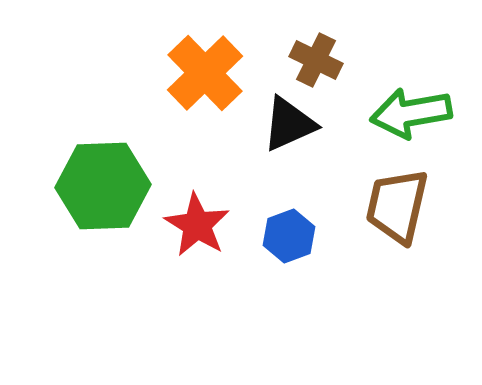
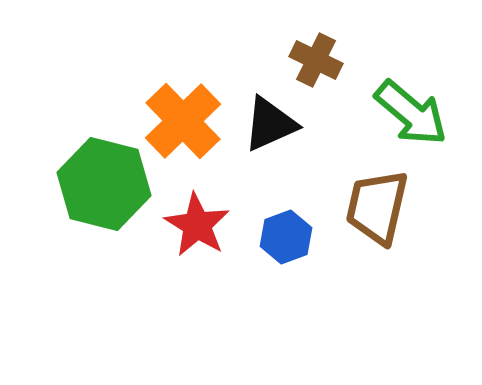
orange cross: moved 22 px left, 48 px down
green arrow: rotated 130 degrees counterclockwise
black triangle: moved 19 px left
green hexagon: moved 1 px right, 2 px up; rotated 16 degrees clockwise
brown trapezoid: moved 20 px left, 1 px down
blue hexagon: moved 3 px left, 1 px down
